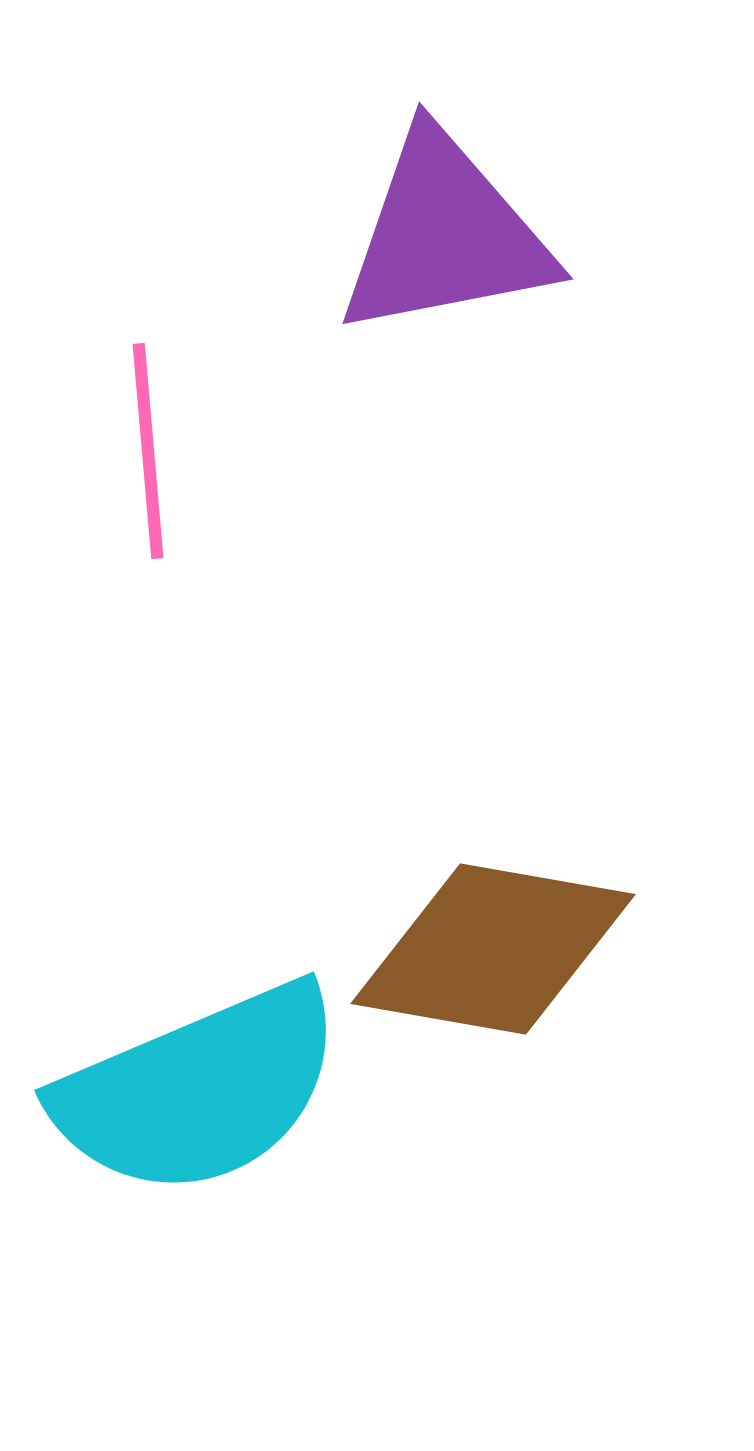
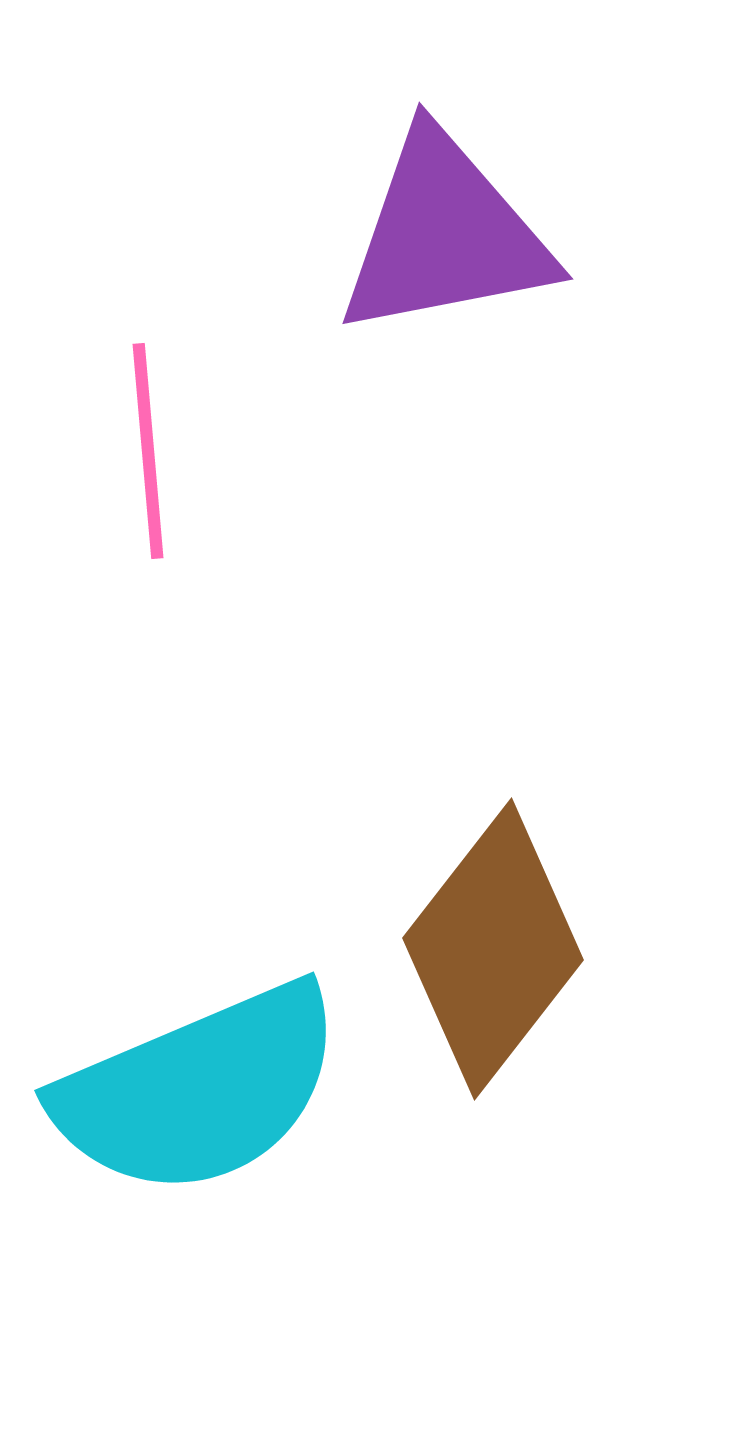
brown diamond: rotated 62 degrees counterclockwise
